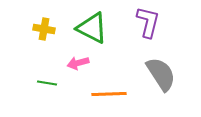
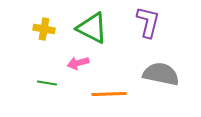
gray semicircle: rotated 45 degrees counterclockwise
